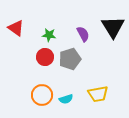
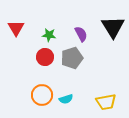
red triangle: rotated 24 degrees clockwise
purple semicircle: moved 2 px left
gray pentagon: moved 2 px right, 1 px up
yellow trapezoid: moved 8 px right, 8 px down
